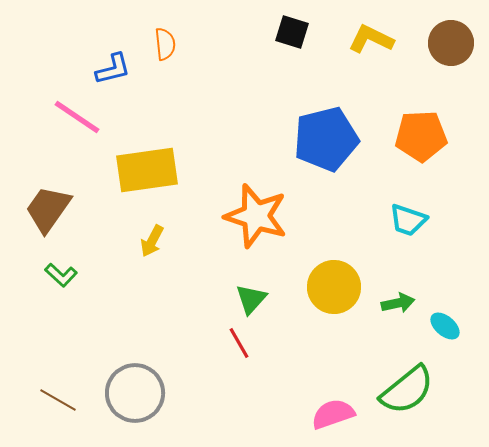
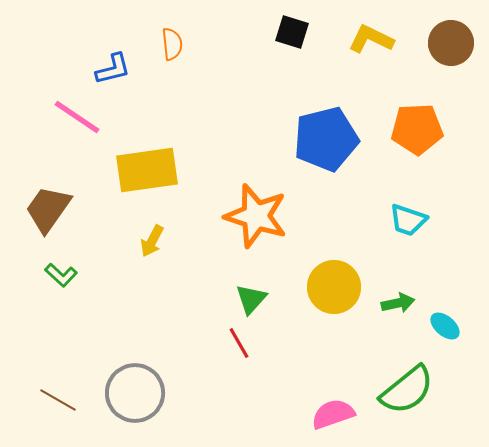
orange semicircle: moved 7 px right
orange pentagon: moved 4 px left, 7 px up
